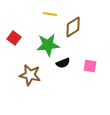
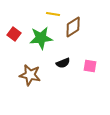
yellow line: moved 3 px right
red square: moved 4 px up
green star: moved 7 px left, 7 px up
